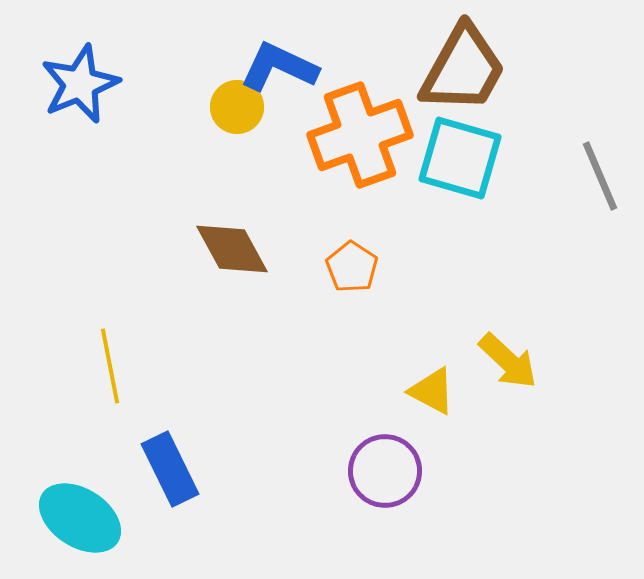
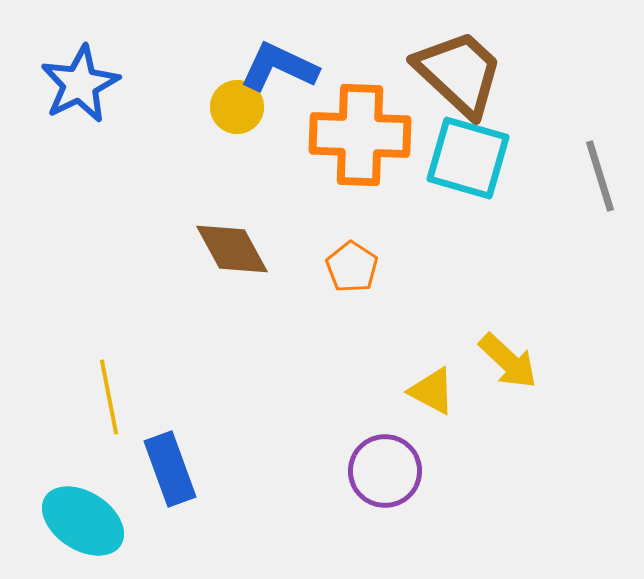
brown trapezoid: moved 4 px left, 4 px down; rotated 76 degrees counterclockwise
blue star: rotated 4 degrees counterclockwise
orange cross: rotated 22 degrees clockwise
cyan square: moved 8 px right
gray line: rotated 6 degrees clockwise
yellow line: moved 1 px left, 31 px down
blue rectangle: rotated 6 degrees clockwise
cyan ellipse: moved 3 px right, 3 px down
